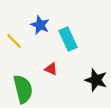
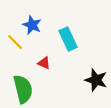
blue star: moved 8 px left
yellow line: moved 1 px right, 1 px down
red triangle: moved 7 px left, 6 px up
